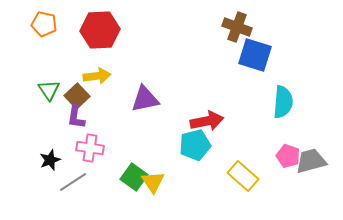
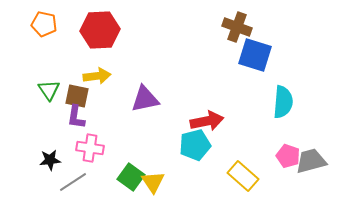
brown square: rotated 35 degrees counterclockwise
black star: rotated 15 degrees clockwise
green square: moved 3 px left
